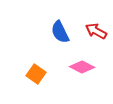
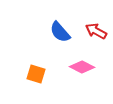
blue semicircle: rotated 15 degrees counterclockwise
orange square: rotated 18 degrees counterclockwise
